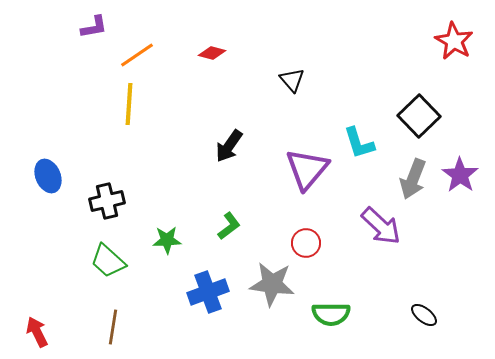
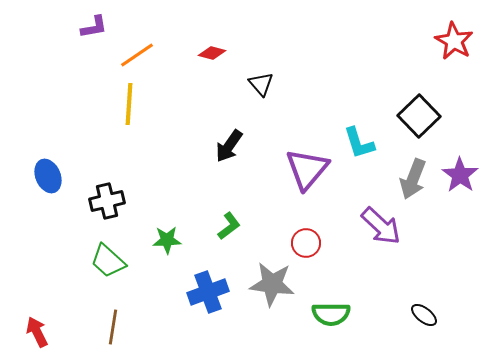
black triangle: moved 31 px left, 4 px down
